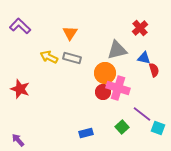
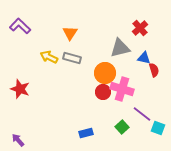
gray triangle: moved 3 px right, 2 px up
pink cross: moved 4 px right, 1 px down
